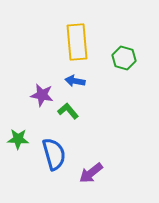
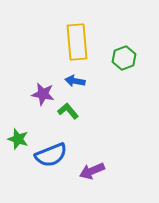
green hexagon: rotated 25 degrees clockwise
purple star: moved 1 px right, 1 px up
green star: rotated 15 degrees clockwise
blue semicircle: moved 3 px left, 1 px down; rotated 84 degrees clockwise
purple arrow: moved 1 px right, 2 px up; rotated 15 degrees clockwise
